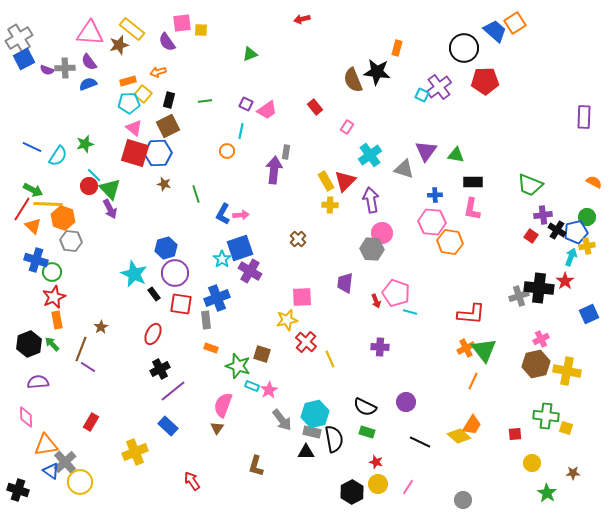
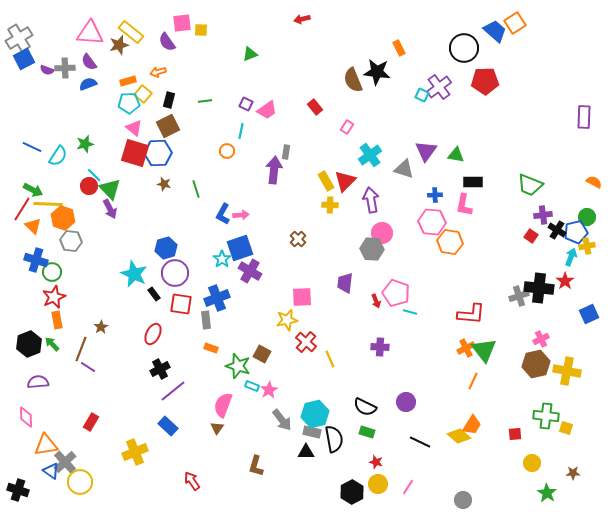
yellow rectangle at (132, 29): moved 1 px left, 3 px down
orange rectangle at (397, 48): moved 2 px right; rotated 42 degrees counterclockwise
green line at (196, 194): moved 5 px up
pink L-shape at (472, 209): moved 8 px left, 4 px up
brown square at (262, 354): rotated 12 degrees clockwise
